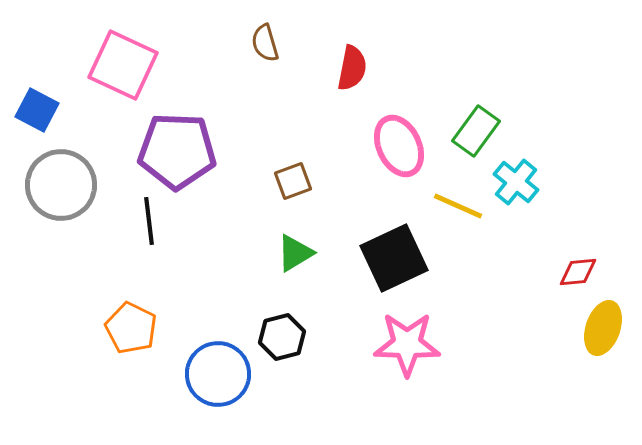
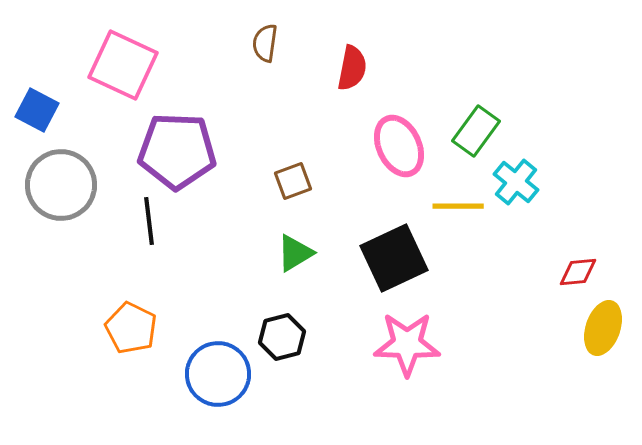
brown semicircle: rotated 24 degrees clockwise
yellow line: rotated 24 degrees counterclockwise
